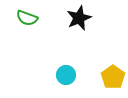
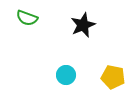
black star: moved 4 px right, 7 px down
yellow pentagon: rotated 25 degrees counterclockwise
